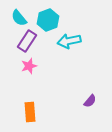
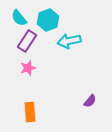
pink star: moved 1 px left, 2 px down
